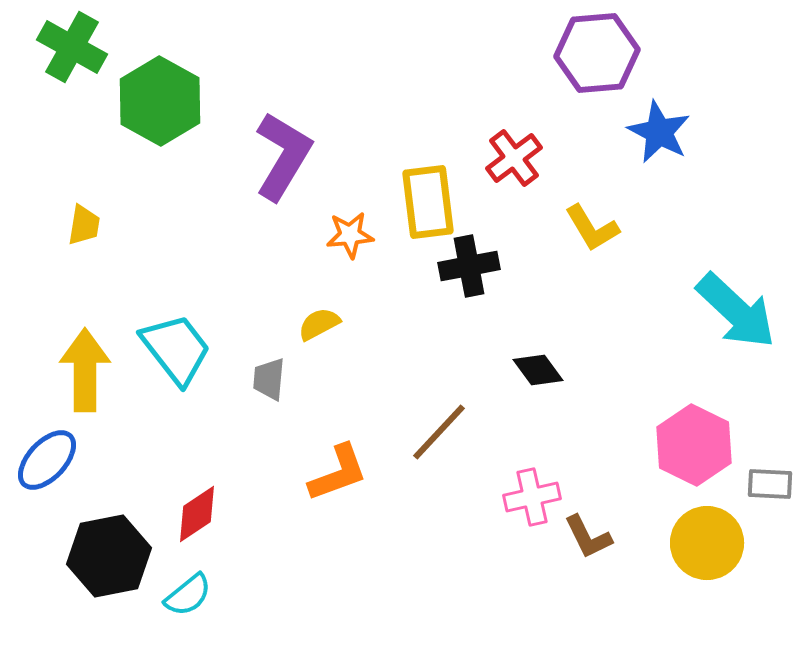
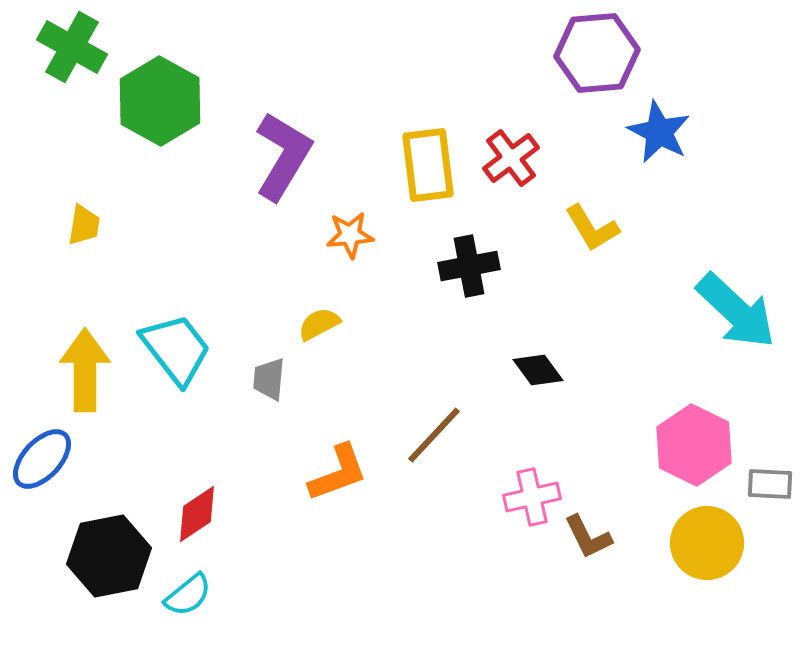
red cross: moved 3 px left
yellow rectangle: moved 37 px up
brown line: moved 5 px left, 3 px down
blue ellipse: moved 5 px left, 1 px up
